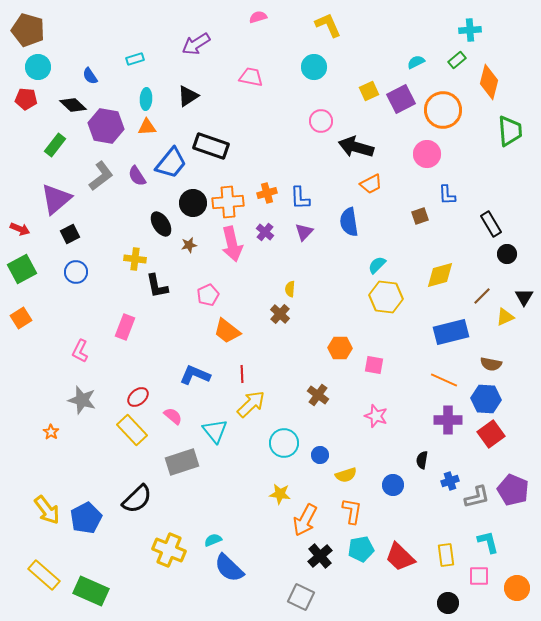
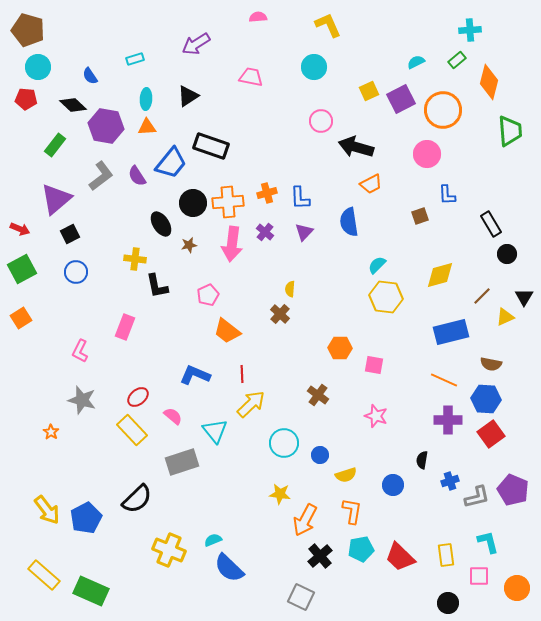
pink semicircle at (258, 17): rotated 12 degrees clockwise
pink arrow at (232, 244): rotated 20 degrees clockwise
